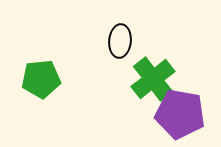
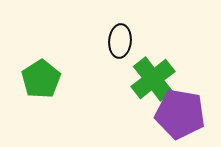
green pentagon: rotated 27 degrees counterclockwise
